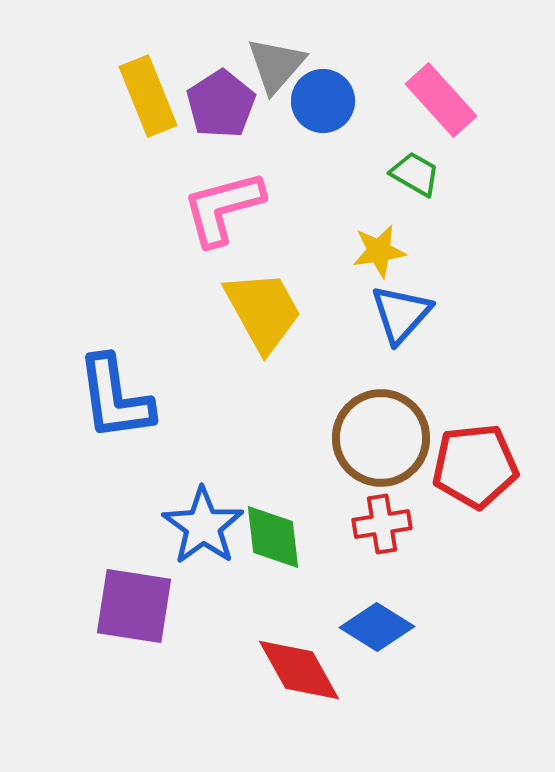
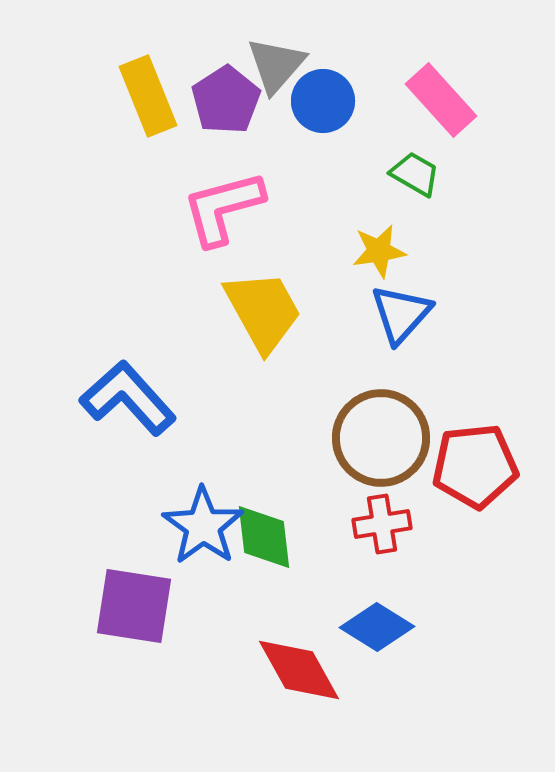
purple pentagon: moved 5 px right, 4 px up
blue L-shape: moved 13 px right; rotated 146 degrees clockwise
green diamond: moved 9 px left
